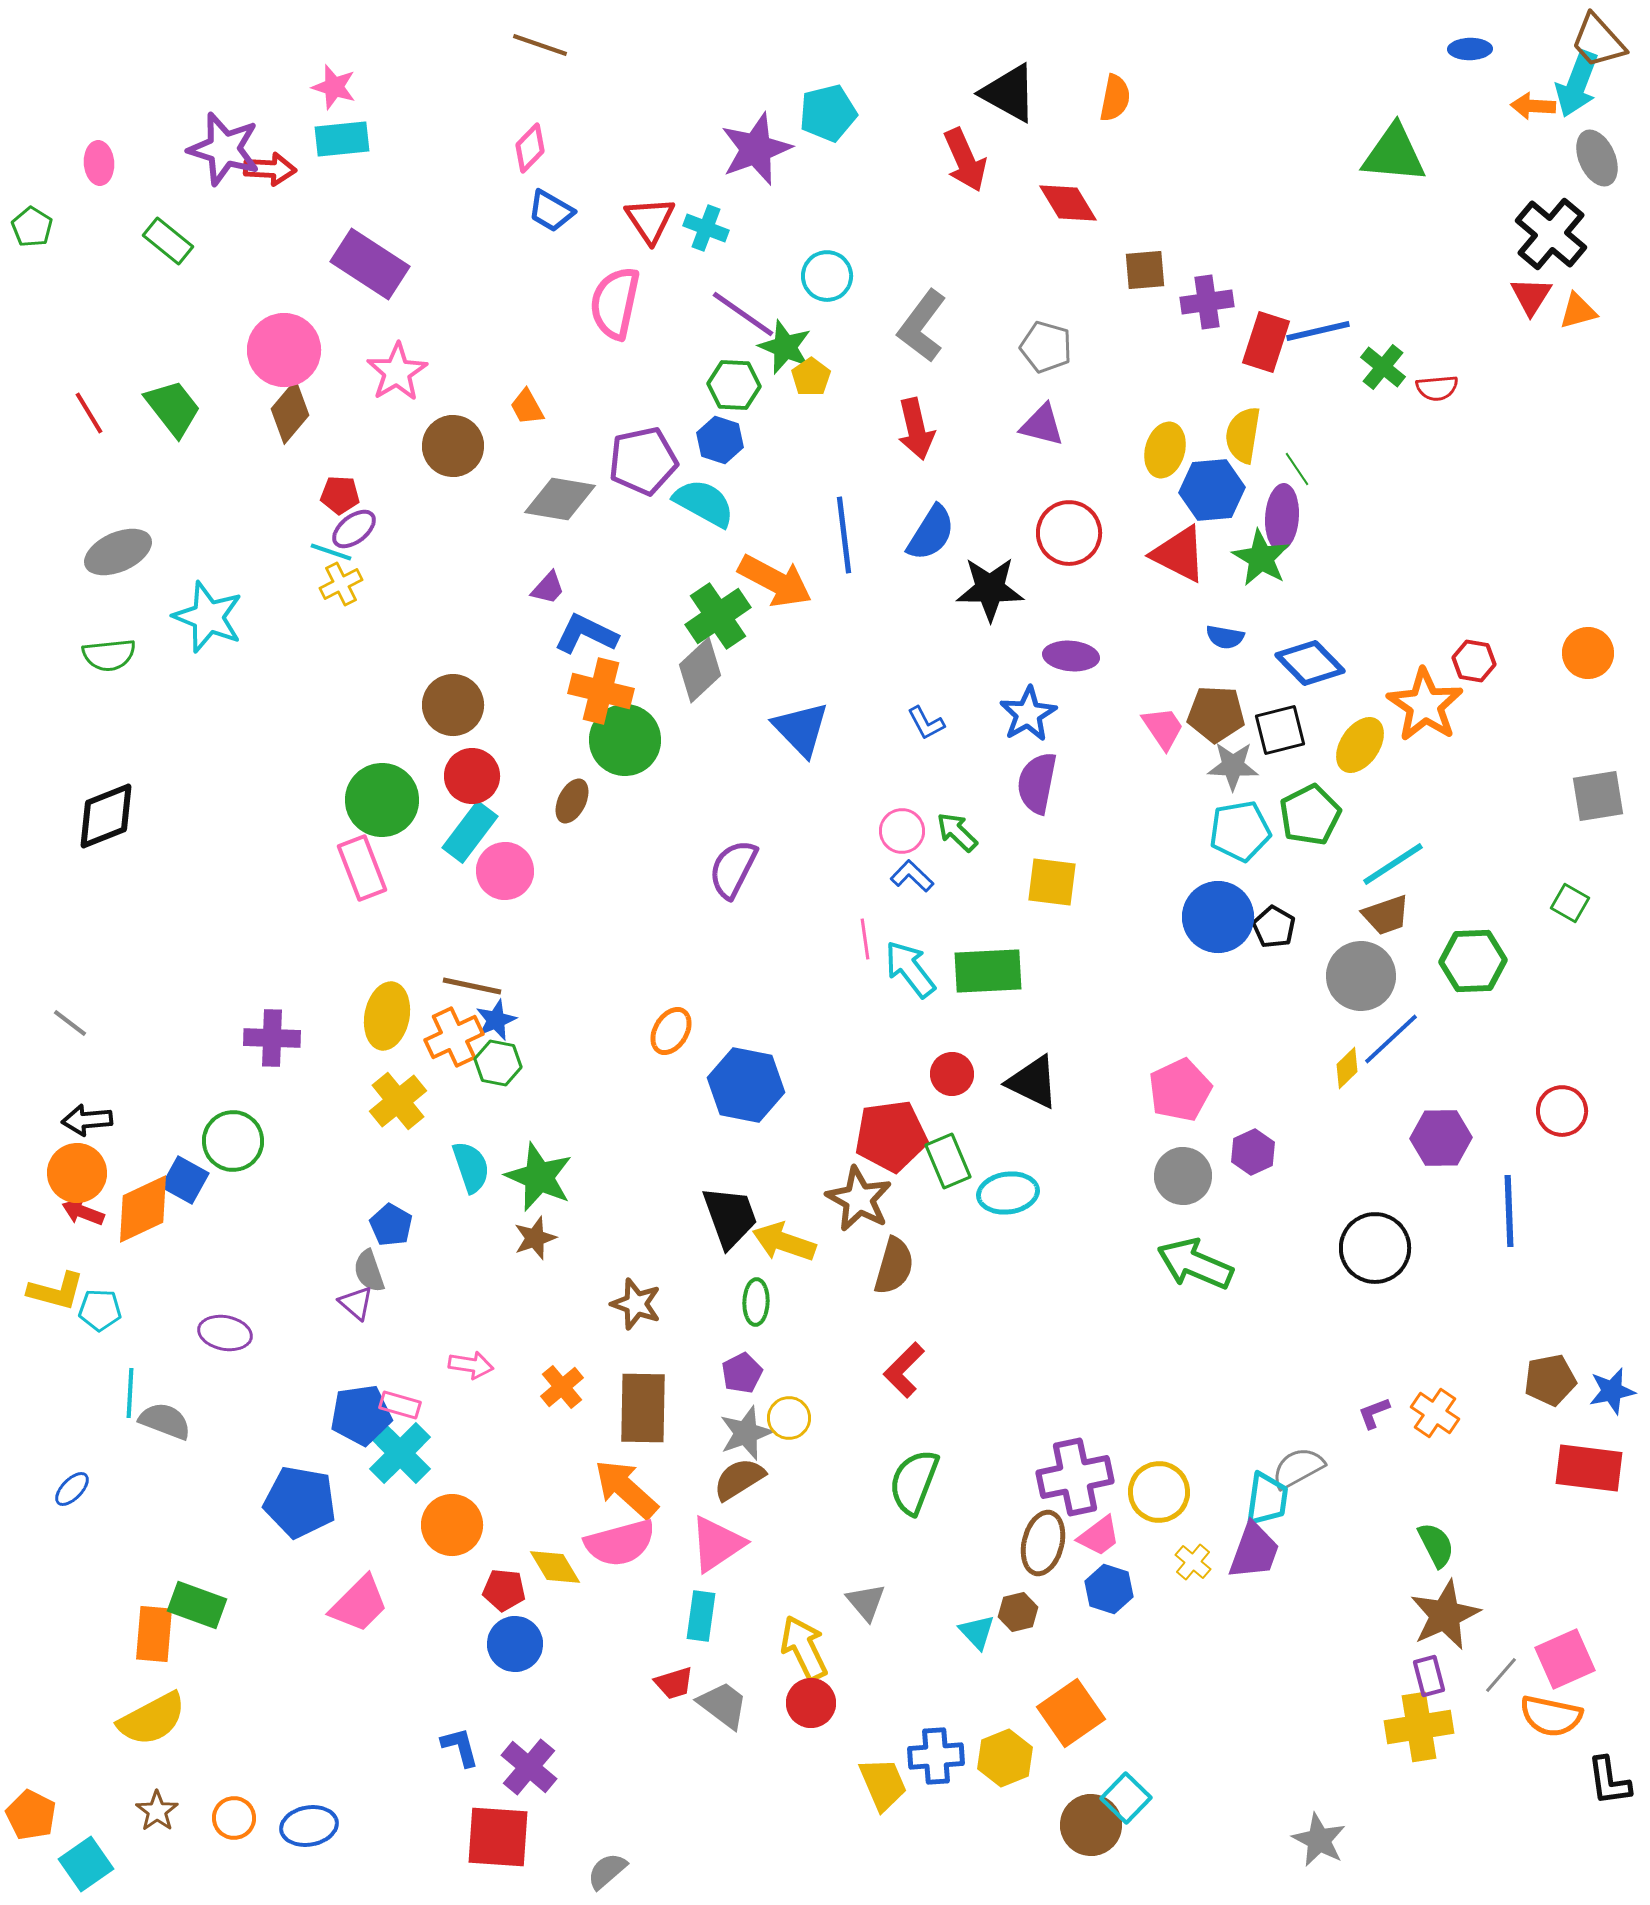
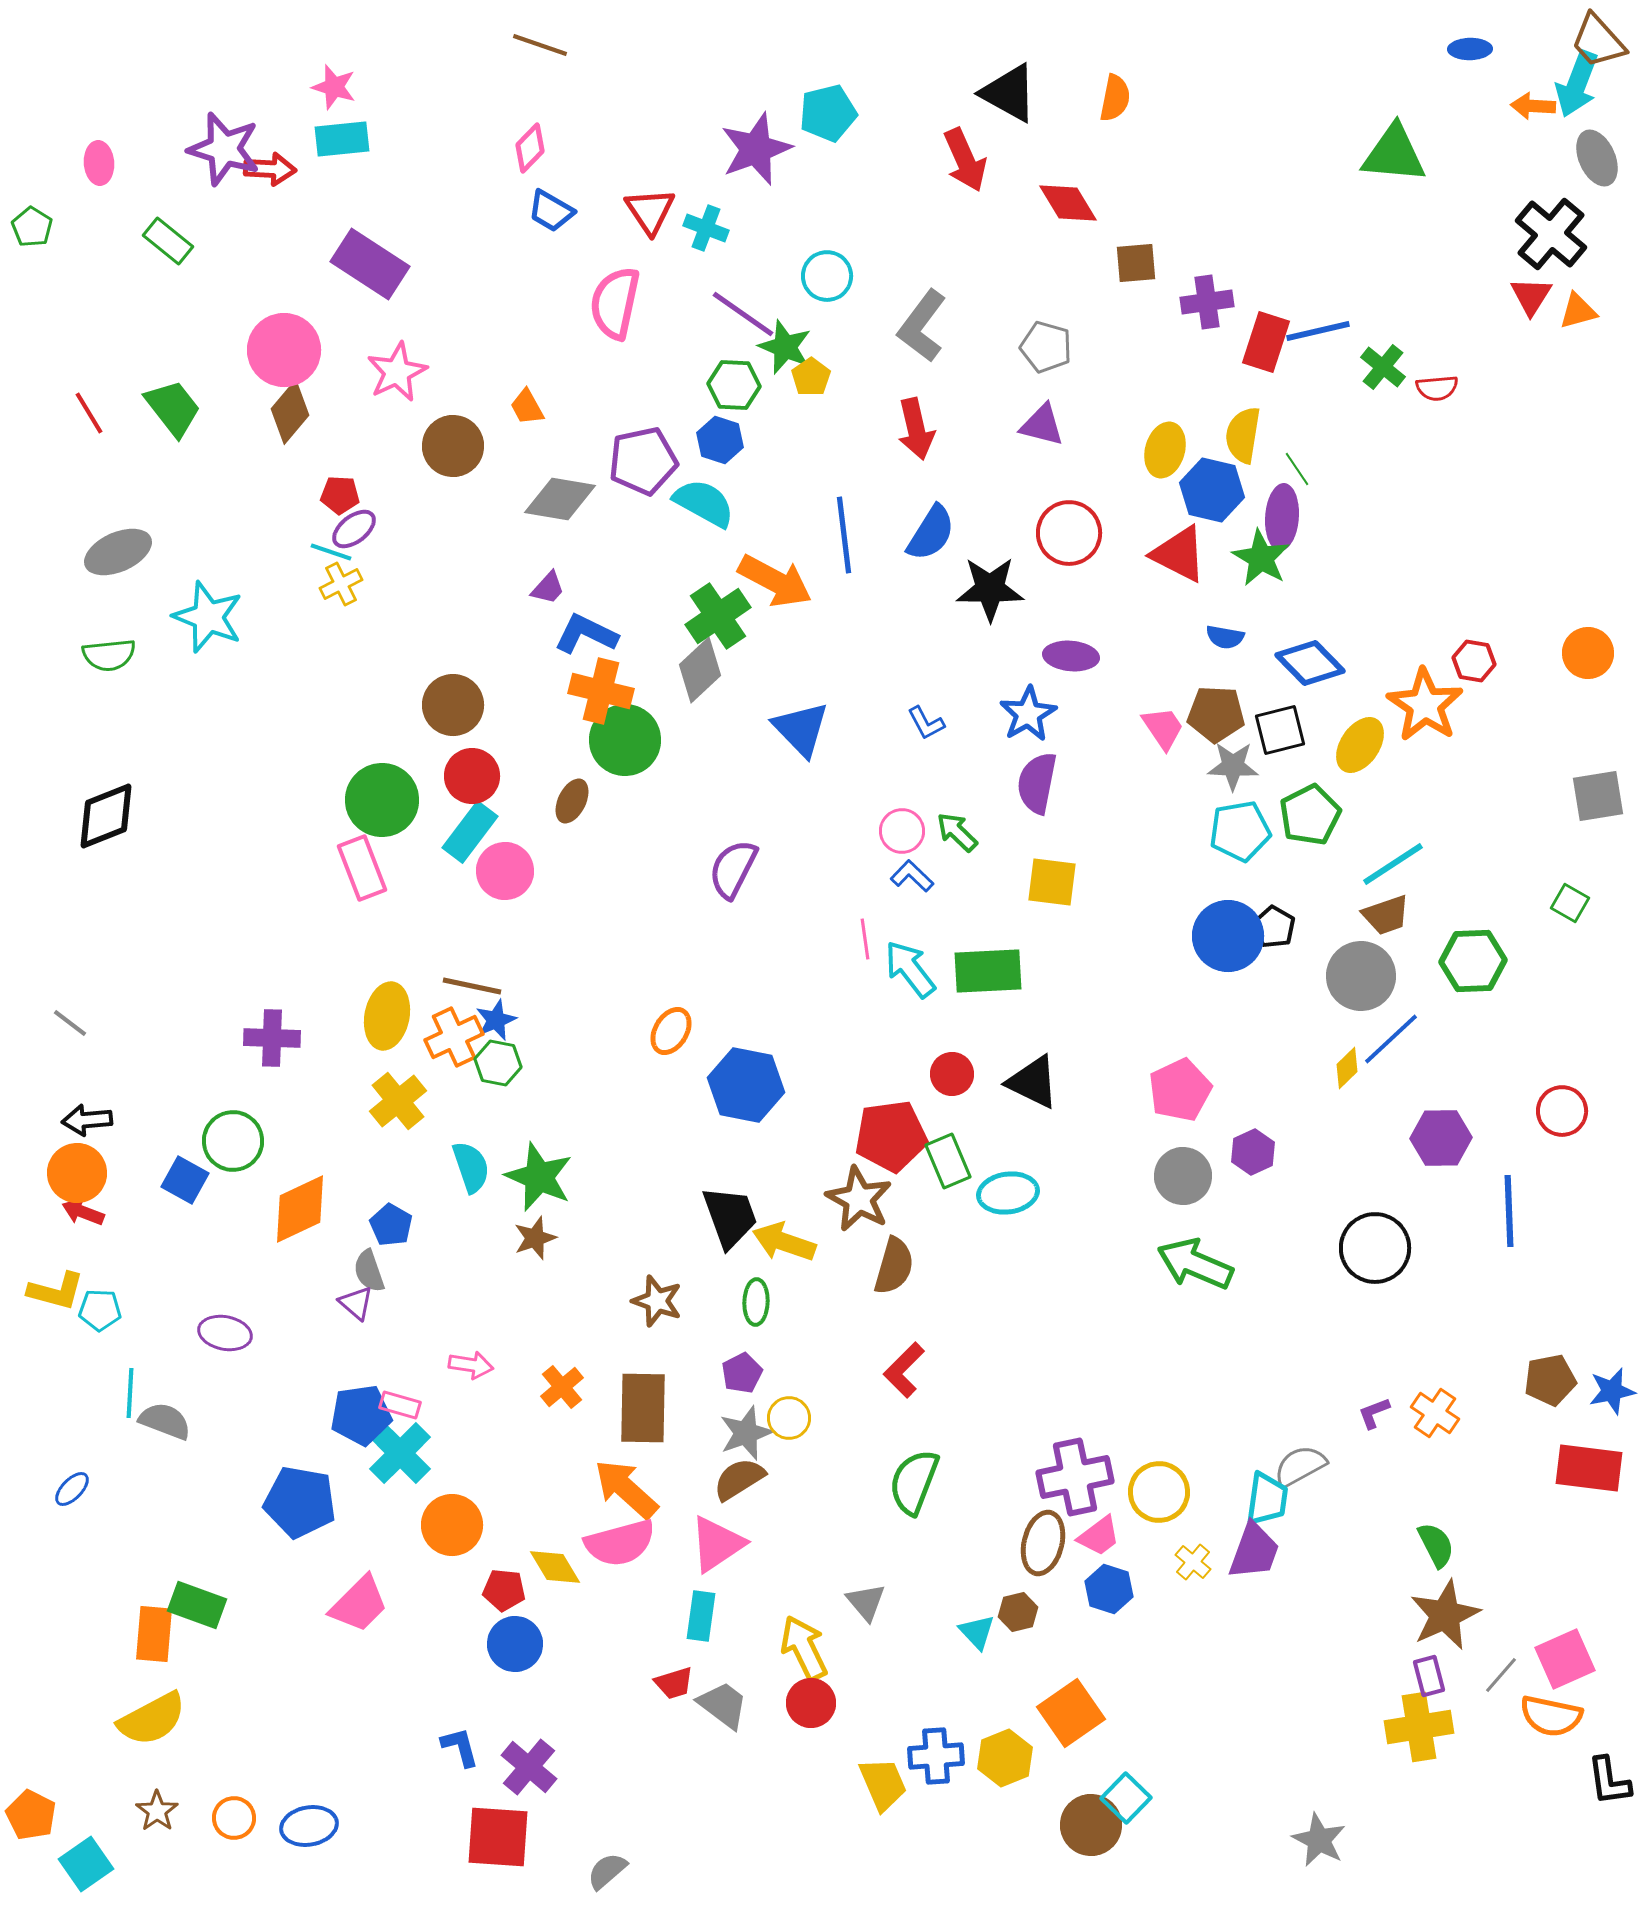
red triangle at (650, 220): moved 9 px up
brown square at (1145, 270): moved 9 px left, 7 px up
pink star at (397, 372): rotated 6 degrees clockwise
blue hexagon at (1212, 490): rotated 18 degrees clockwise
blue circle at (1218, 917): moved 10 px right, 19 px down
orange diamond at (143, 1209): moved 157 px right
brown star at (636, 1304): moved 21 px right, 3 px up
gray semicircle at (1298, 1468): moved 2 px right, 2 px up
